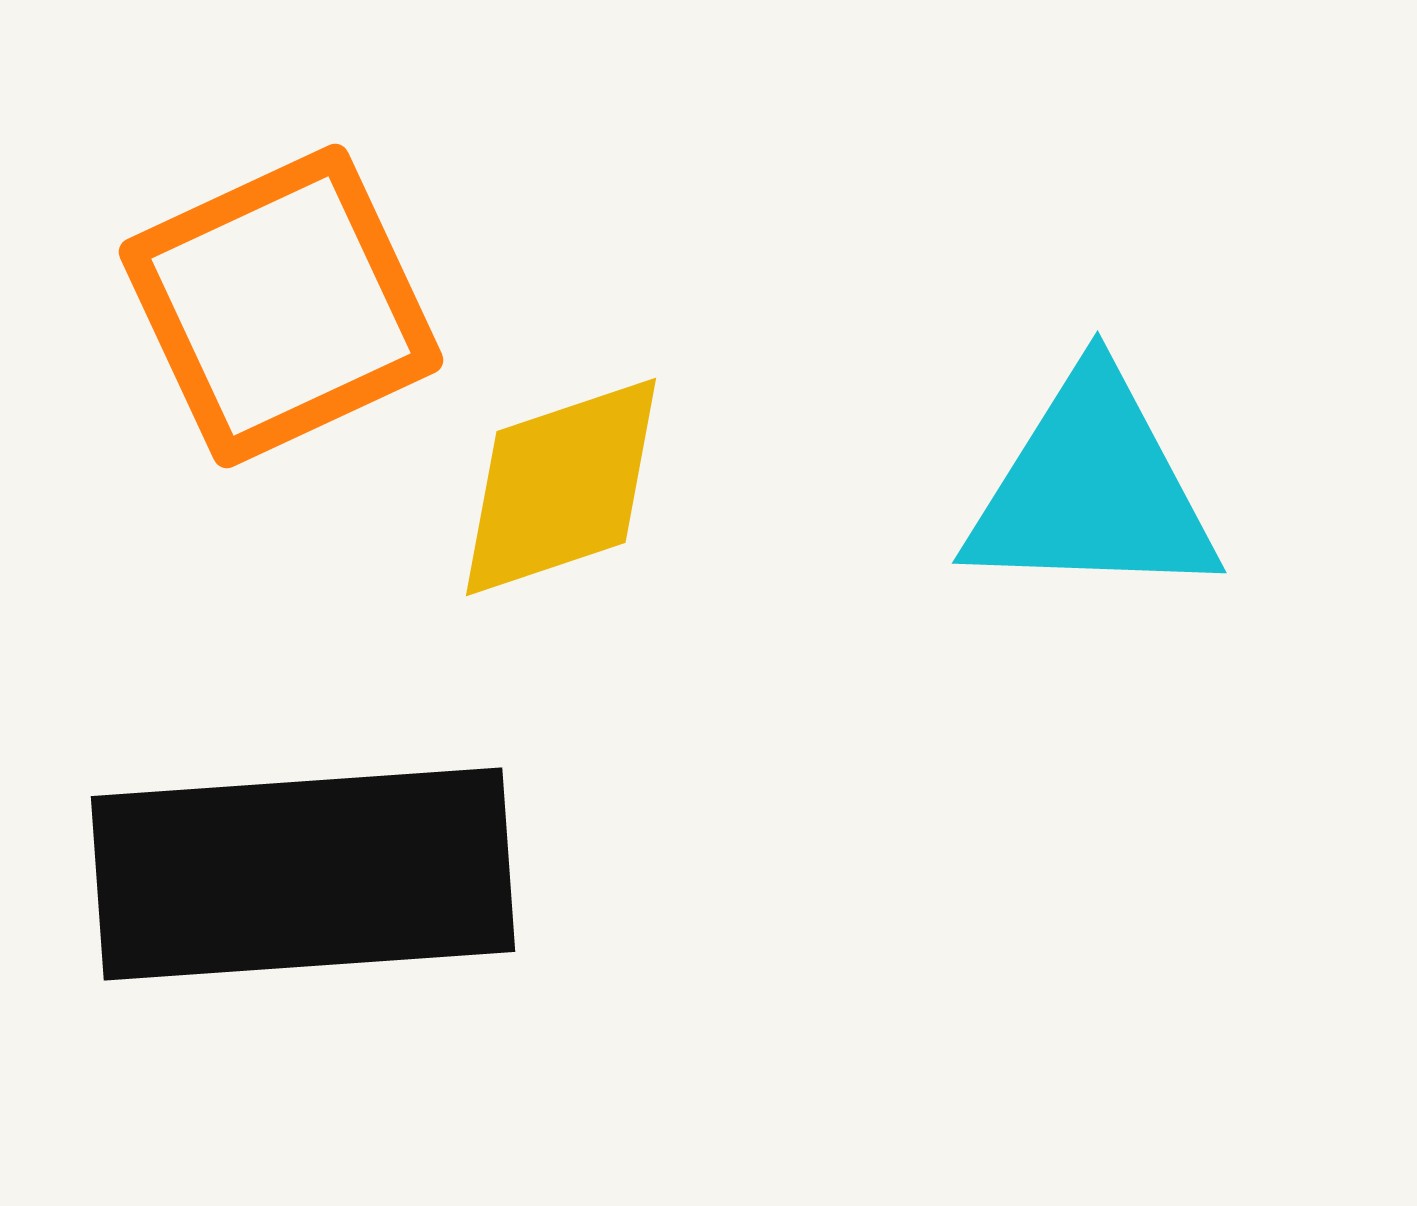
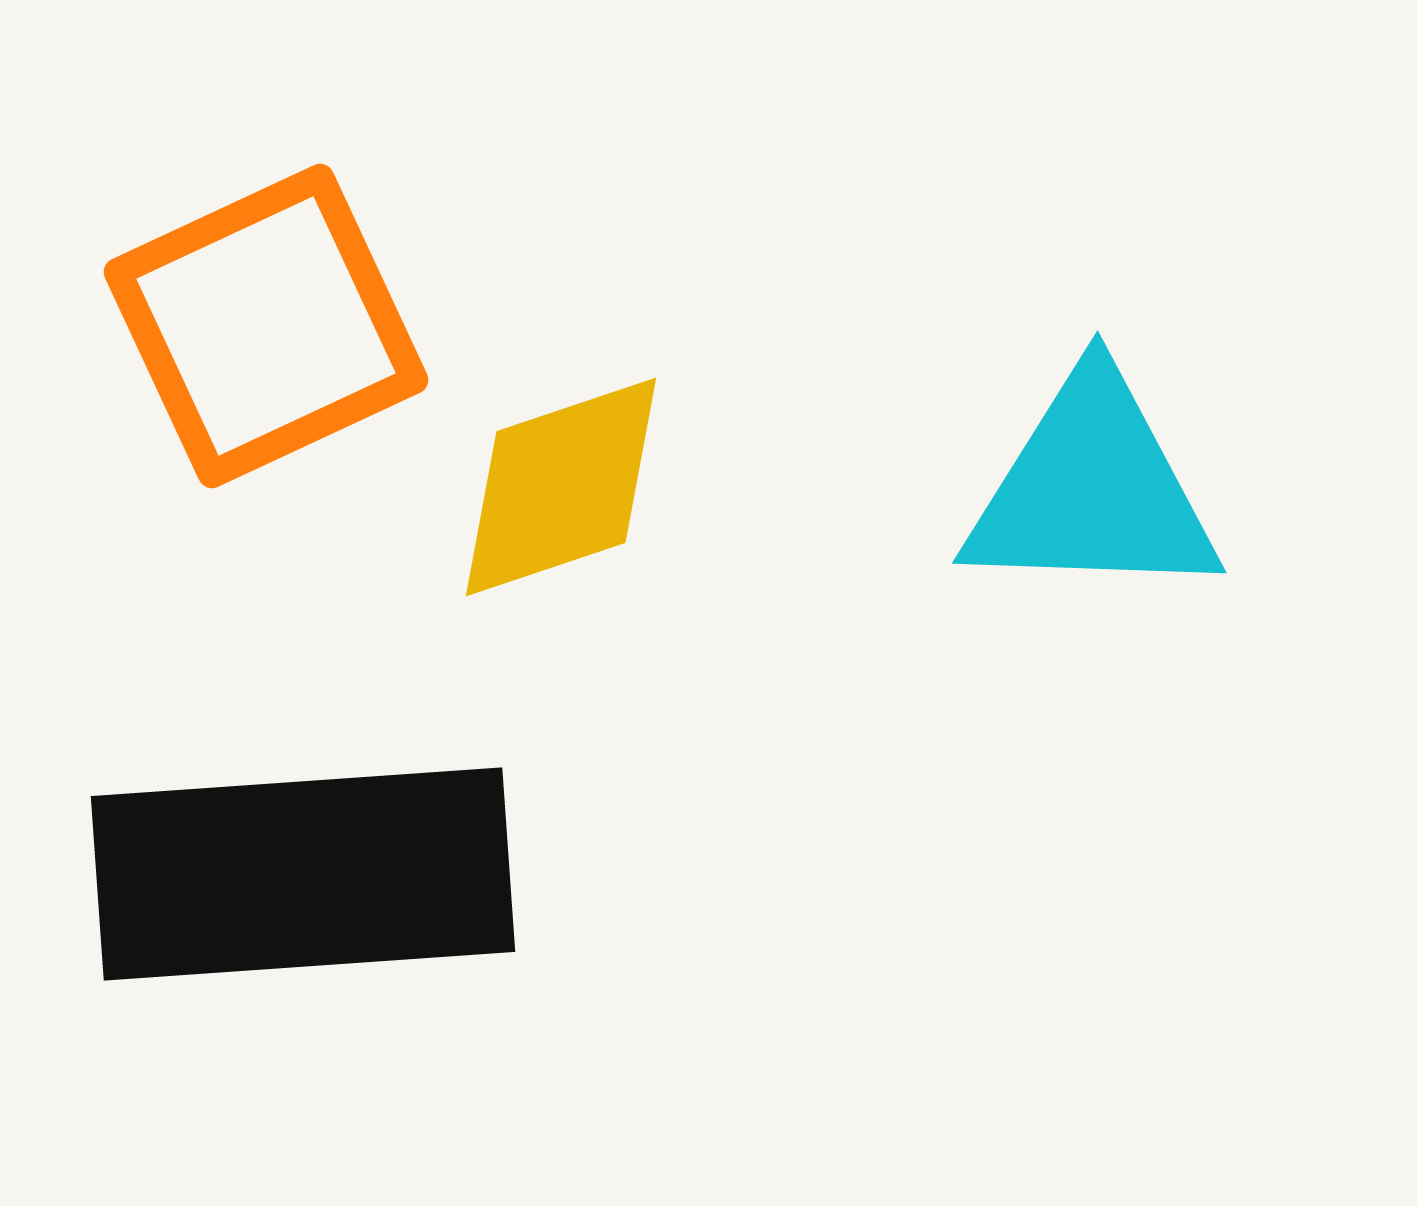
orange square: moved 15 px left, 20 px down
